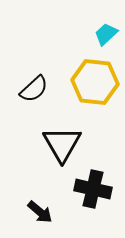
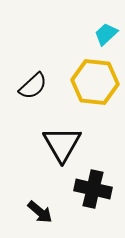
black semicircle: moved 1 px left, 3 px up
